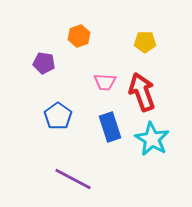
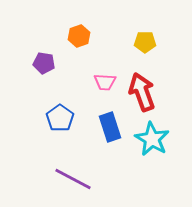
blue pentagon: moved 2 px right, 2 px down
